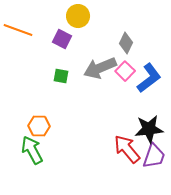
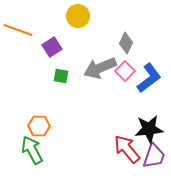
purple square: moved 10 px left, 8 px down; rotated 30 degrees clockwise
